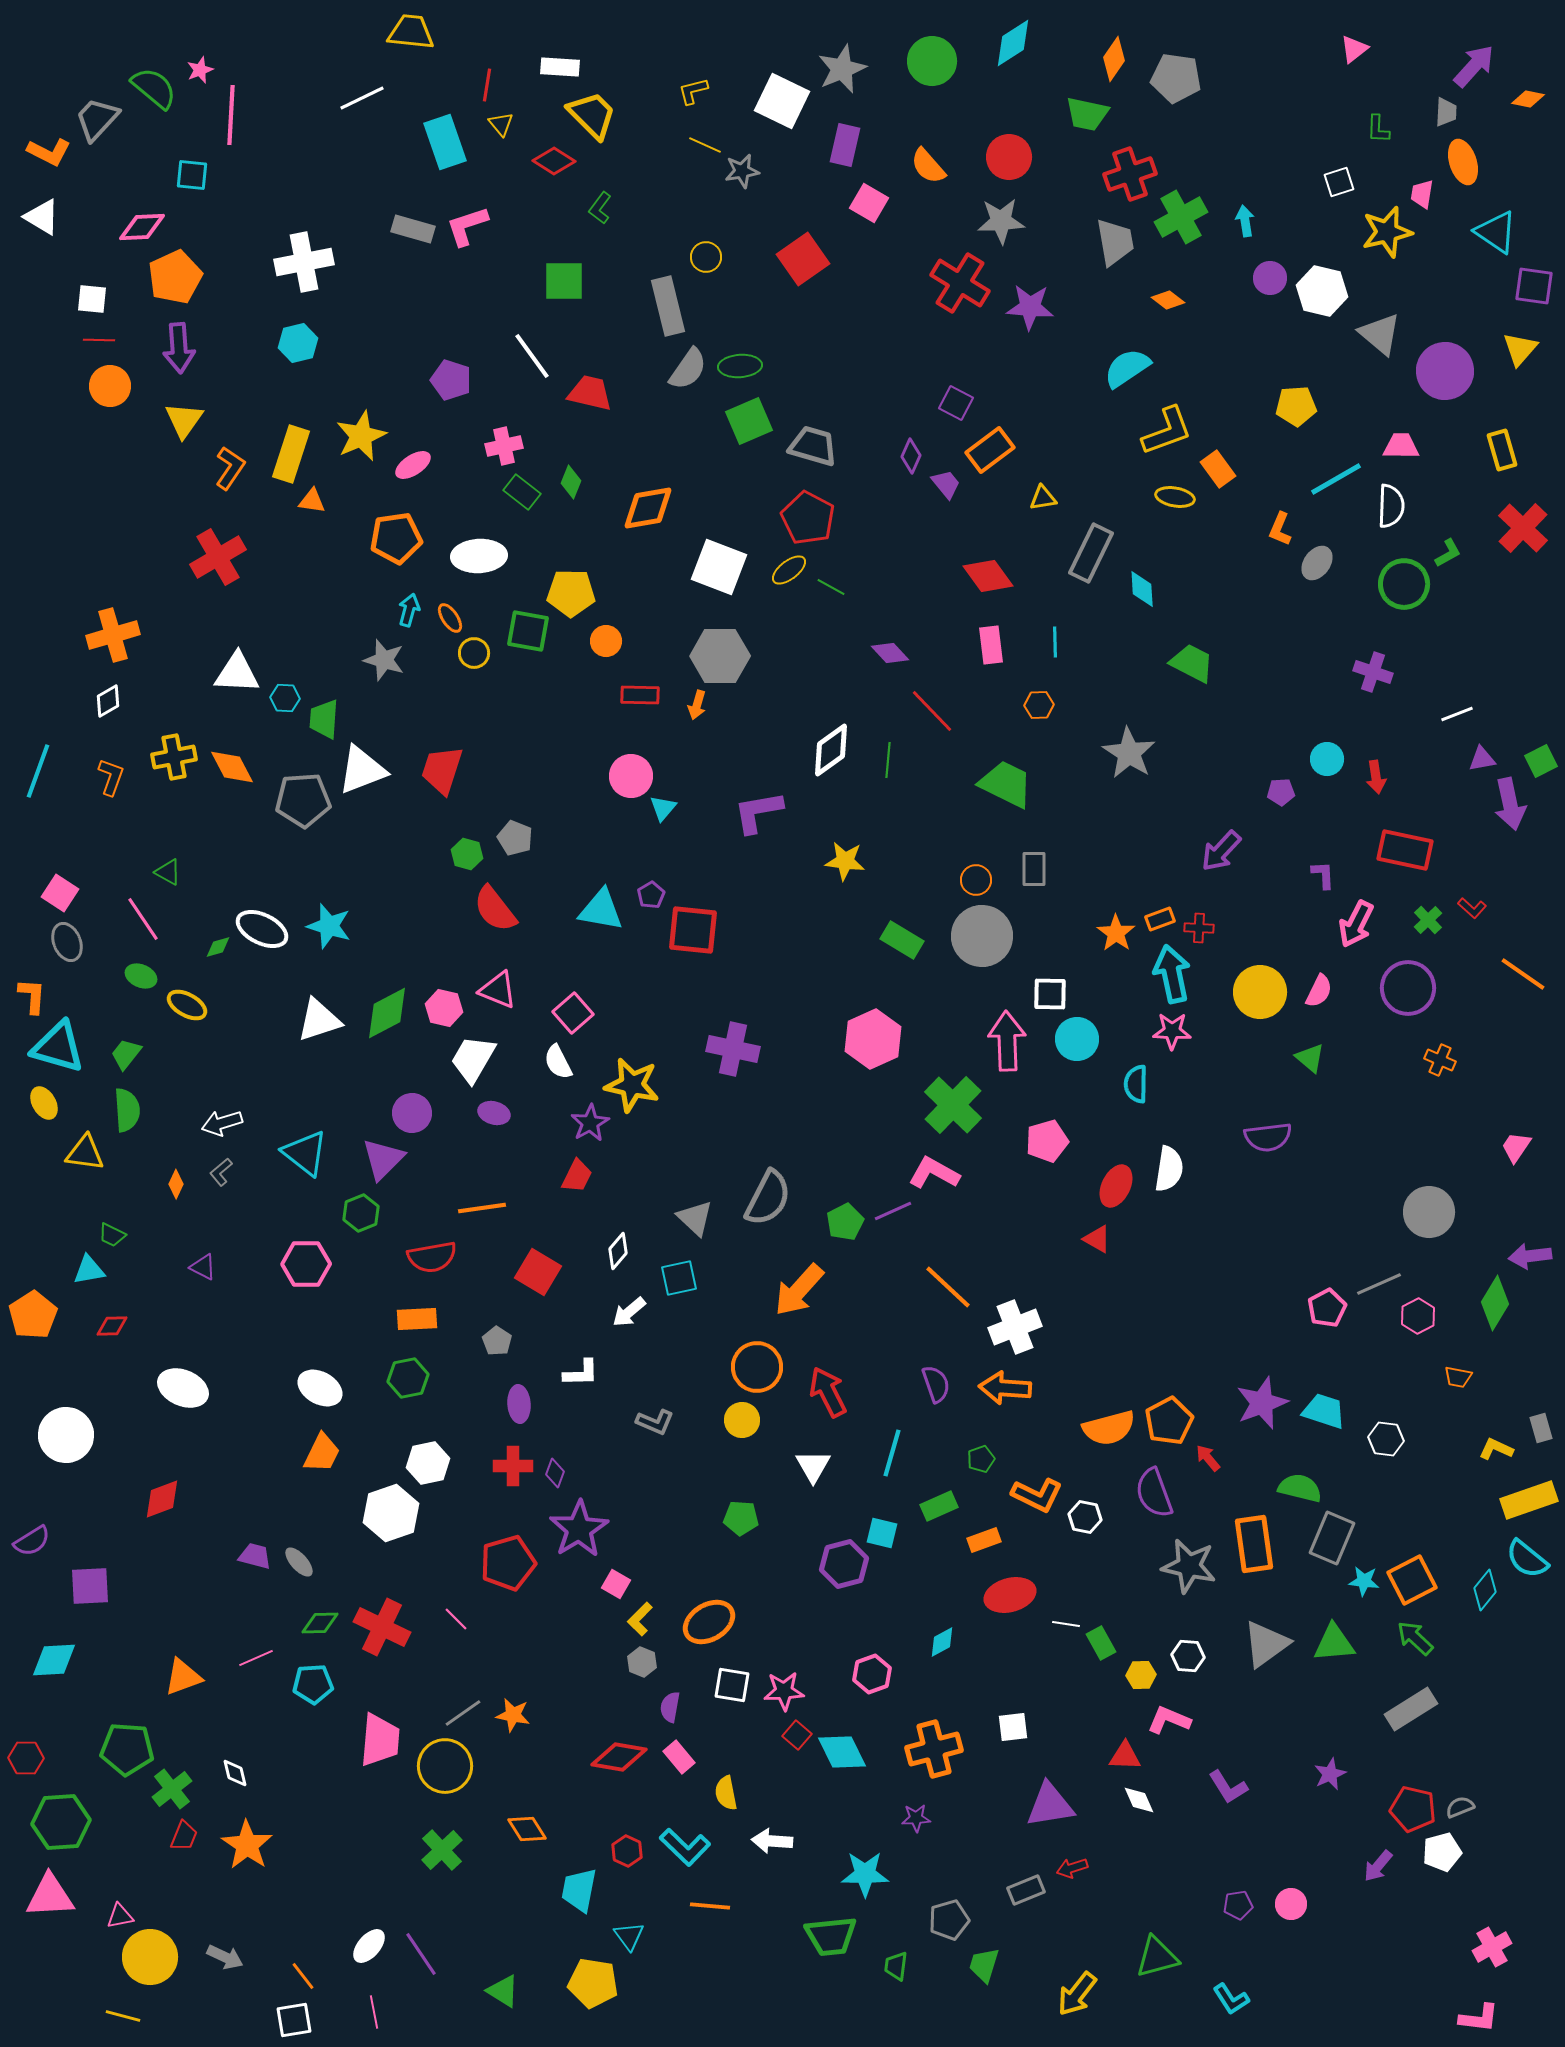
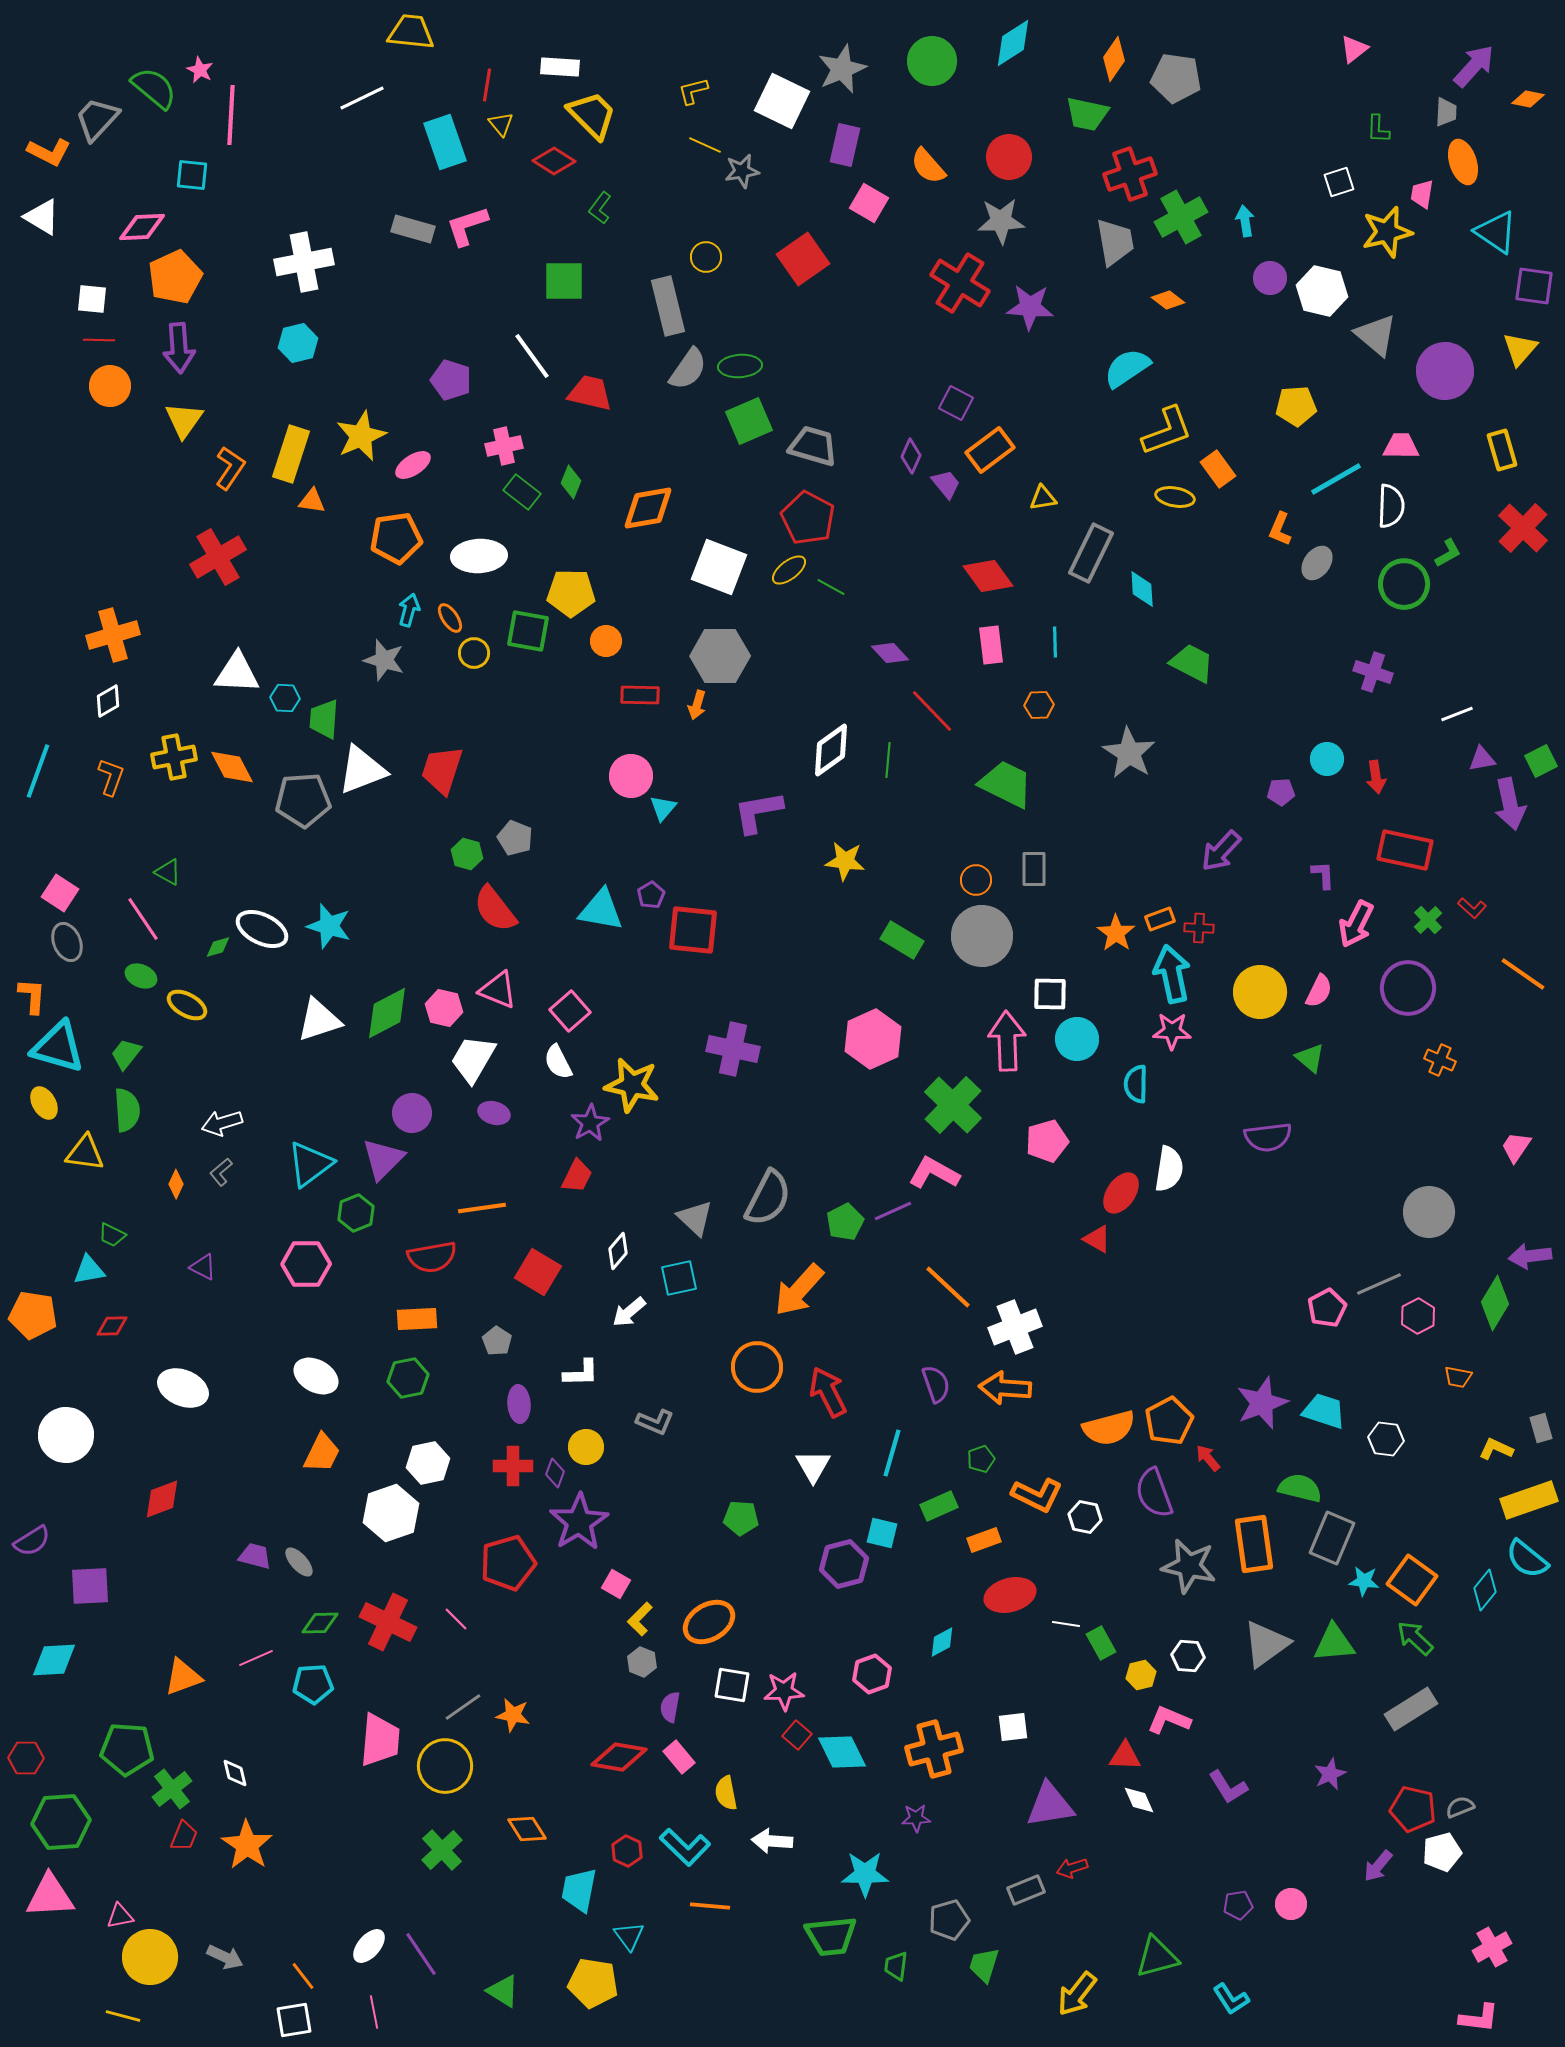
pink star at (200, 70): rotated 24 degrees counterclockwise
gray triangle at (1380, 334): moved 4 px left, 1 px down
pink square at (573, 1013): moved 3 px left, 2 px up
cyan triangle at (305, 1153): moved 5 px right, 11 px down; rotated 45 degrees clockwise
red ellipse at (1116, 1186): moved 5 px right, 7 px down; rotated 9 degrees clockwise
green hexagon at (361, 1213): moved 5 px left
orange pentagon at (33, 1315): rotated 30 degrees counterclockwise
white ellipse at (320, 1388): moved 4 px left, 12 px up
yellow circle at (742, 1420): moved 156 px left, 27 px down
purple star at (579, 1529): moved 7 px up
orange square at (1412, 1580): rotated 27 degrees counterclockwise
red cross at (382, 1627): moved 6 px right, 5 px up
yellow hexagon at (1141, 1675): rotated 12 degrees counterclockwise
gray line at (463, 1713): moved 6 px up
